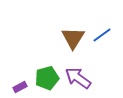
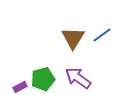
green pentagon: moved 4 px left, 1 px down
